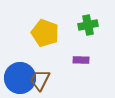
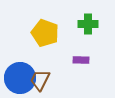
green cross: moved 1 px up; rotated 12 degrees clockwise
